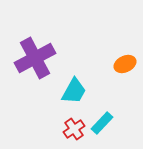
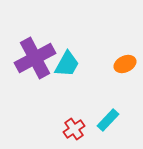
cyan trapezoid: moved 7 px left, 27 px up
cyan rectangle: moved 6 px right, 3 px up
